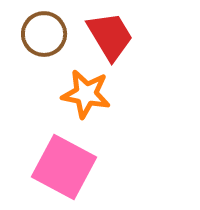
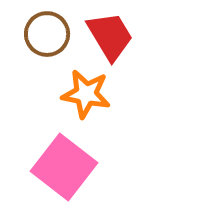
brown circle: moved 3 px right
pink square: rotated 10 degrees clockwise
